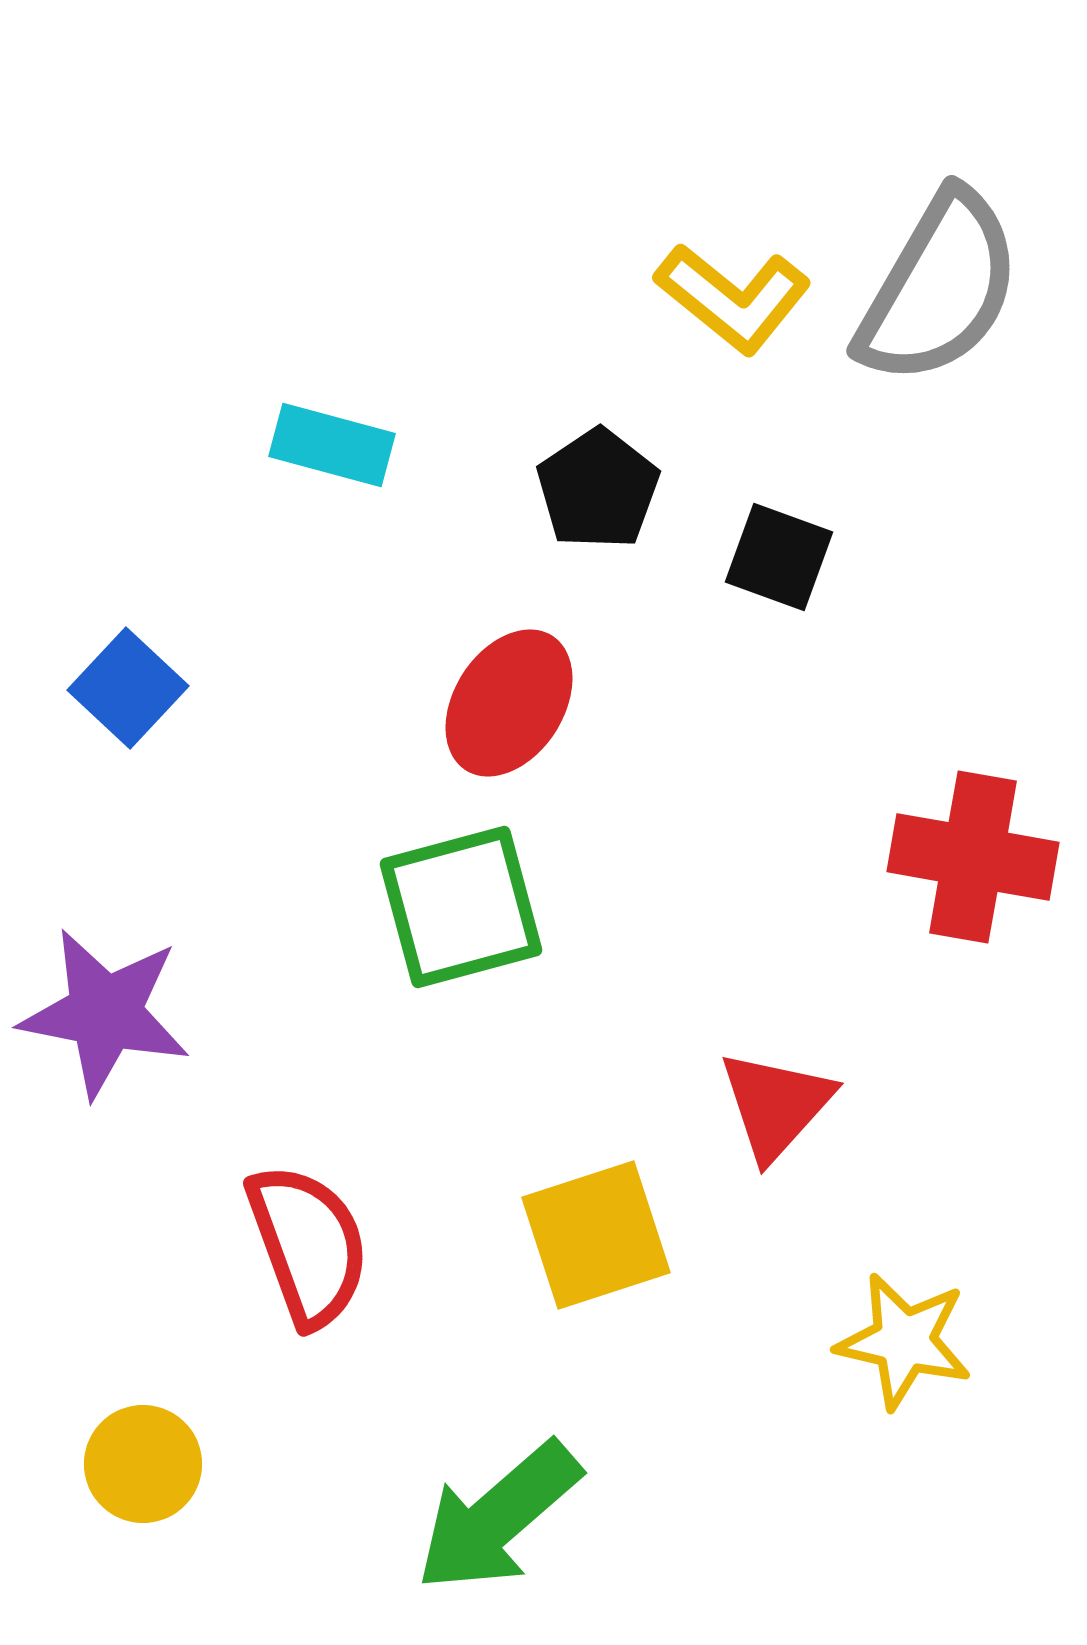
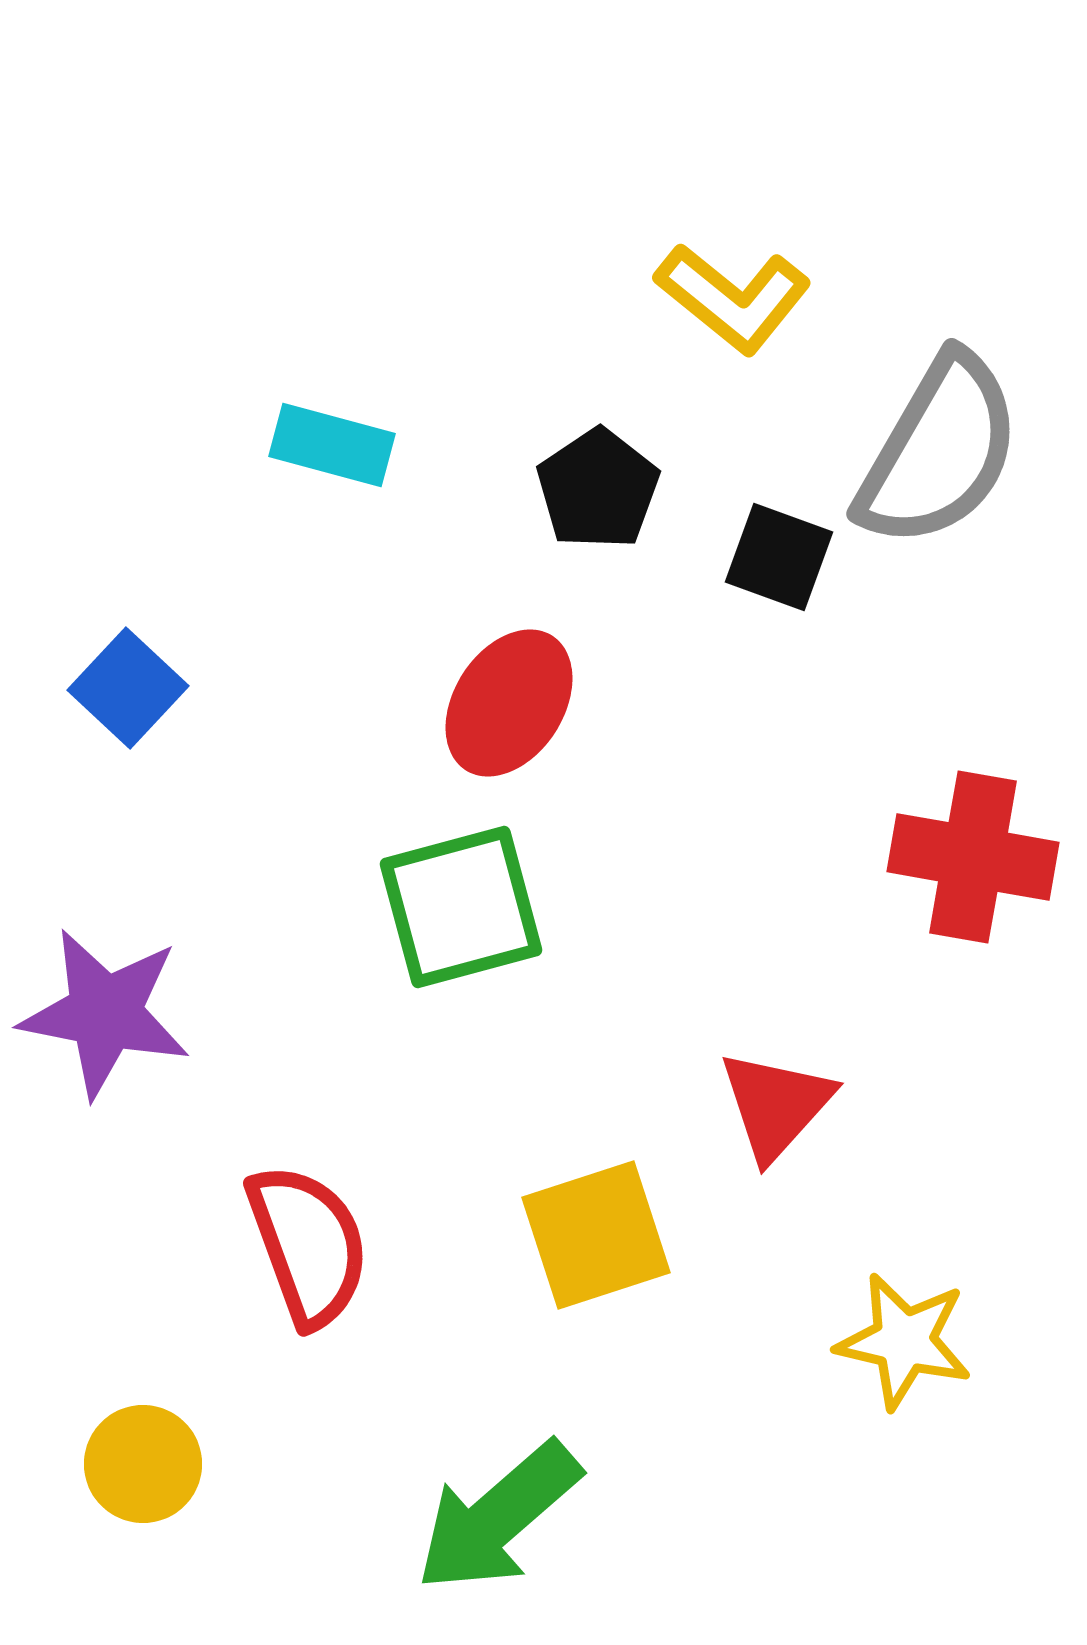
gray semicircle: moved 163 px down
